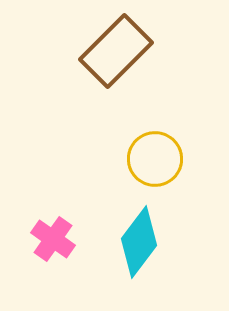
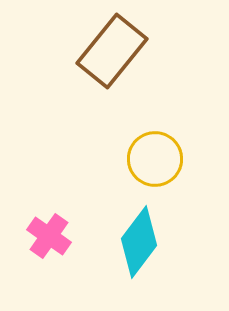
brown rectangle: moved 4 px left; rotated 6 degrees counterclockwise
pink cross: moved 4 px left, 3 px up
